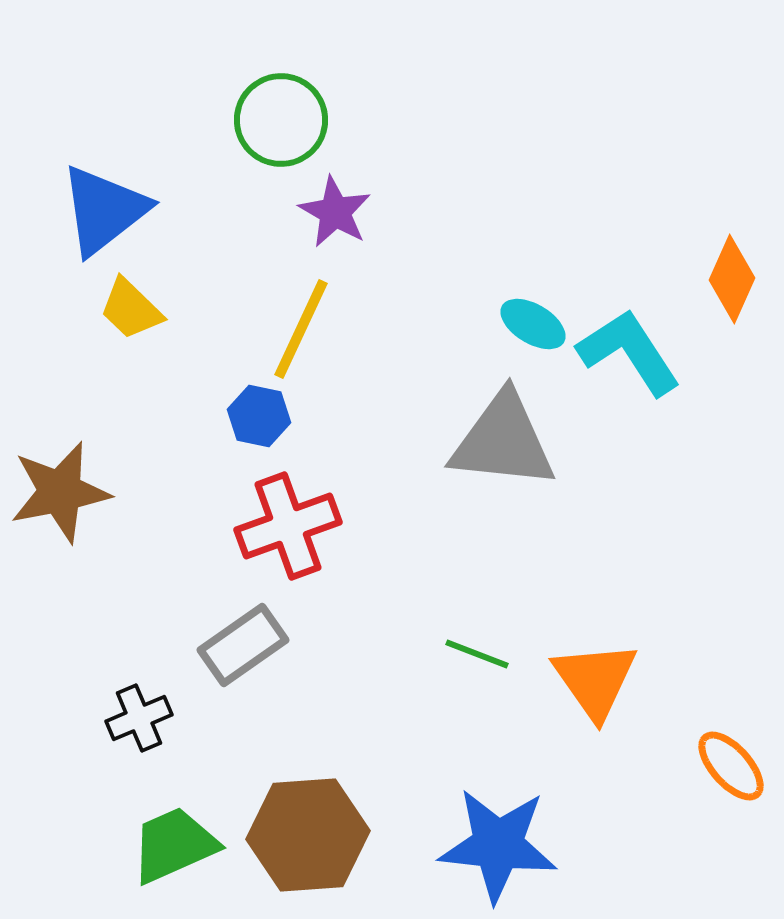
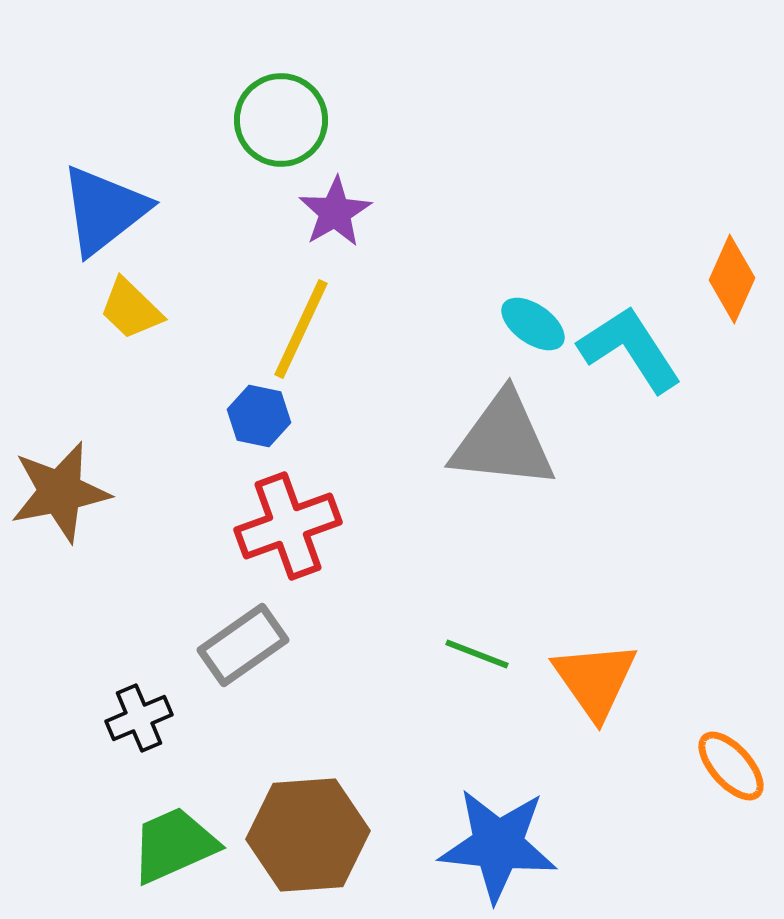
purple star: rotated 12 degrees clockwise
cyan ellipse: rotated 4 degrees clockwise
cyan L-shape: moved 1 px right, 3 px up
